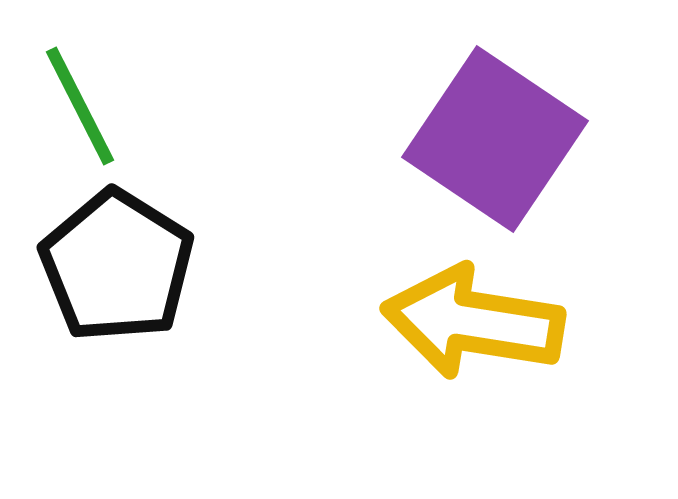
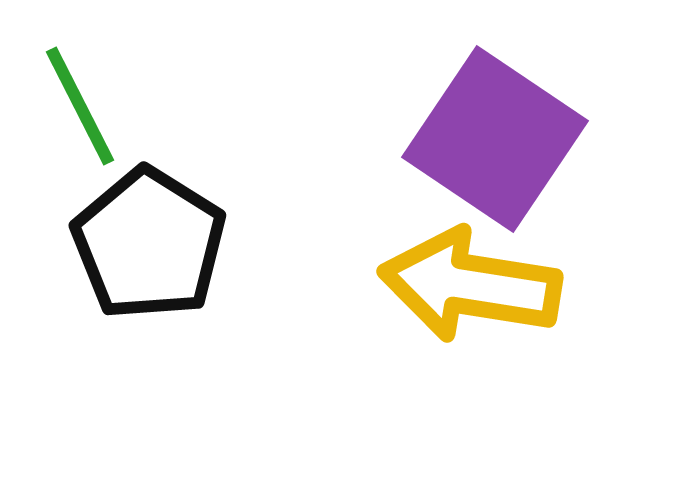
black pentagon: moved 32 px right, 22 px up
yellow arrow: moved 3 px left, 37 px up
